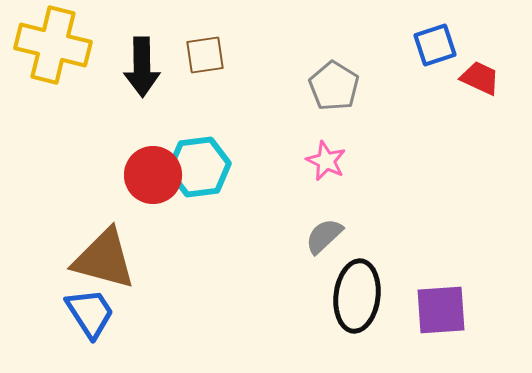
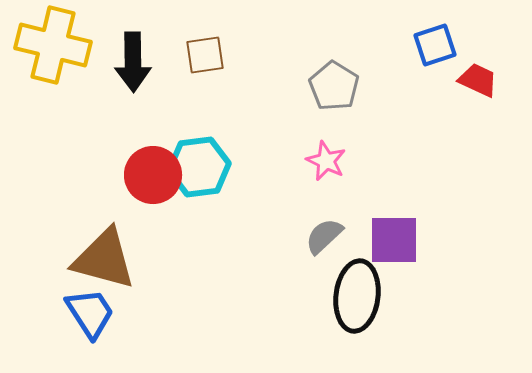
black arrow: moved 9 px left, 5 px up
red trapezoid: moved 2 px left, 2 px down
purple square: moved 47 px left, 70 px up; rotated 4 degrees clockwise
